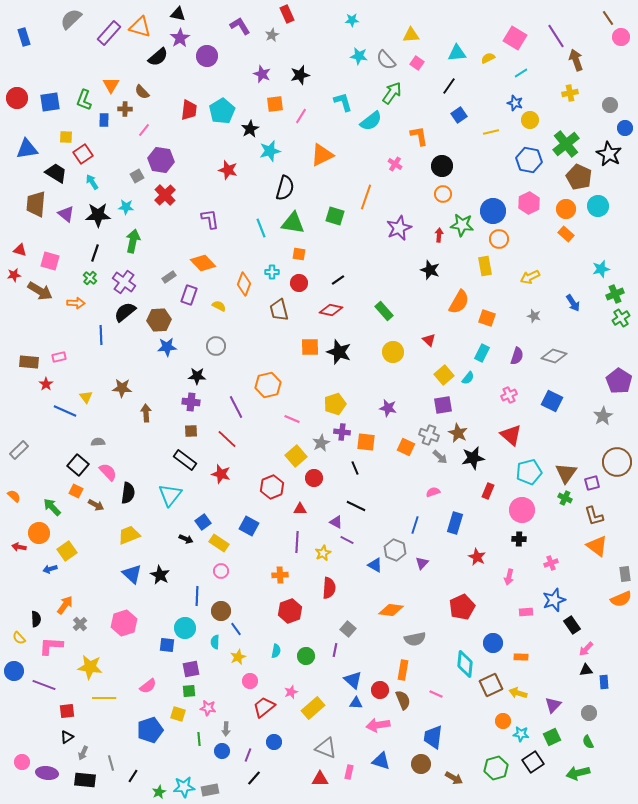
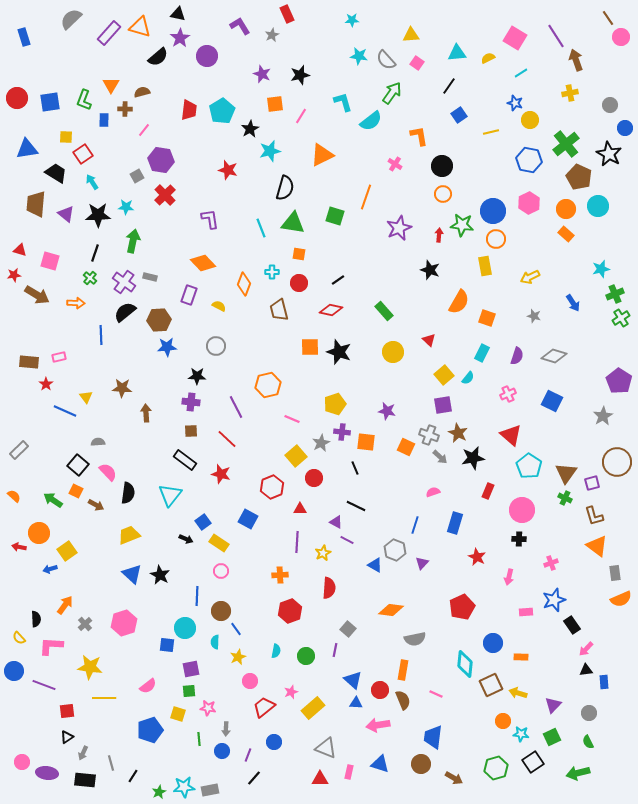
brown semicircle at (142, 92): rotated 119 degrees clockwise
orange circle at (499, 239): moved 3 px left
gray rectangle at (169, 277): moved 19 px left; rotated 48 degrees clockwise
brown arrow at (40, 291): moved 3 px left, 4 px down
pink cross at (509, 395): moved 1 px left, 1 px up
purple star at (388, 408): moved 1 px left, 3 px down
cyan pentagon at (529, 472): moved 6 px up; rotated 25 degrees counterclockwise
green arrow at (52, 507): moved 1 px right, 7 px up; rotated 12 degrees counterclockwise
blue square at (249, 526): moved 1 px left, 7 px up
gray rectangle at (625, 574): moved 10 px left, 1 px up
gray cross at (80, 624): moved 5 px right
blue triangle at (381, 761): moved 1 px left, 3 px down
